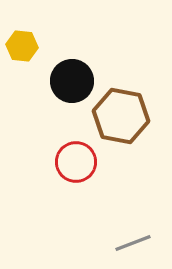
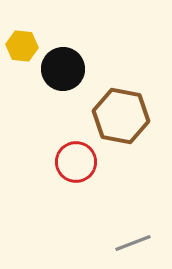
black circle: moved 9 px left, 12 px up
